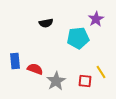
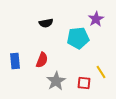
red semicircle: moved 7 px right, 9 px up; rotated 91 degrees clockwise
red square: moved 1 px left, 2 px down
